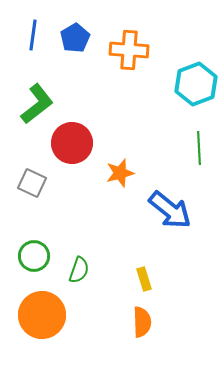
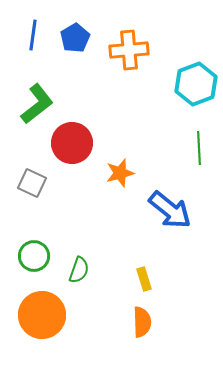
orange cross: rotated 9 degrees counterclockwise
